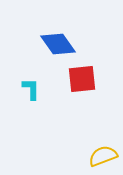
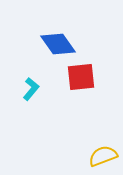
red square: moved 1 px left, 2 px up
cyan L-shape: rotated 40 degrees clockwise
